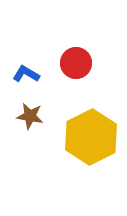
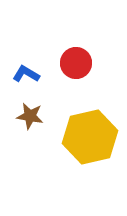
yellow hexagon: moved 1 px left; rotated 14 degrees clockwise
